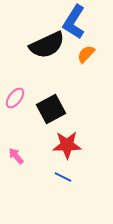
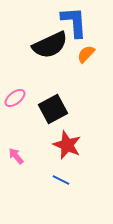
blue L-shape: rotated 144 degrees clockwise
black semicircle: moved 3 px right
pink ellipse: rotated 15 degrees clockwise
black square: moved 2 px right
red star: rotated 24 degrees clockwise
blue line: moved 2 px left, 3 px down
